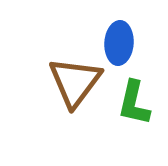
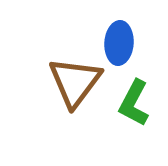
green L-shape: rotated 15 degrees clockwise
